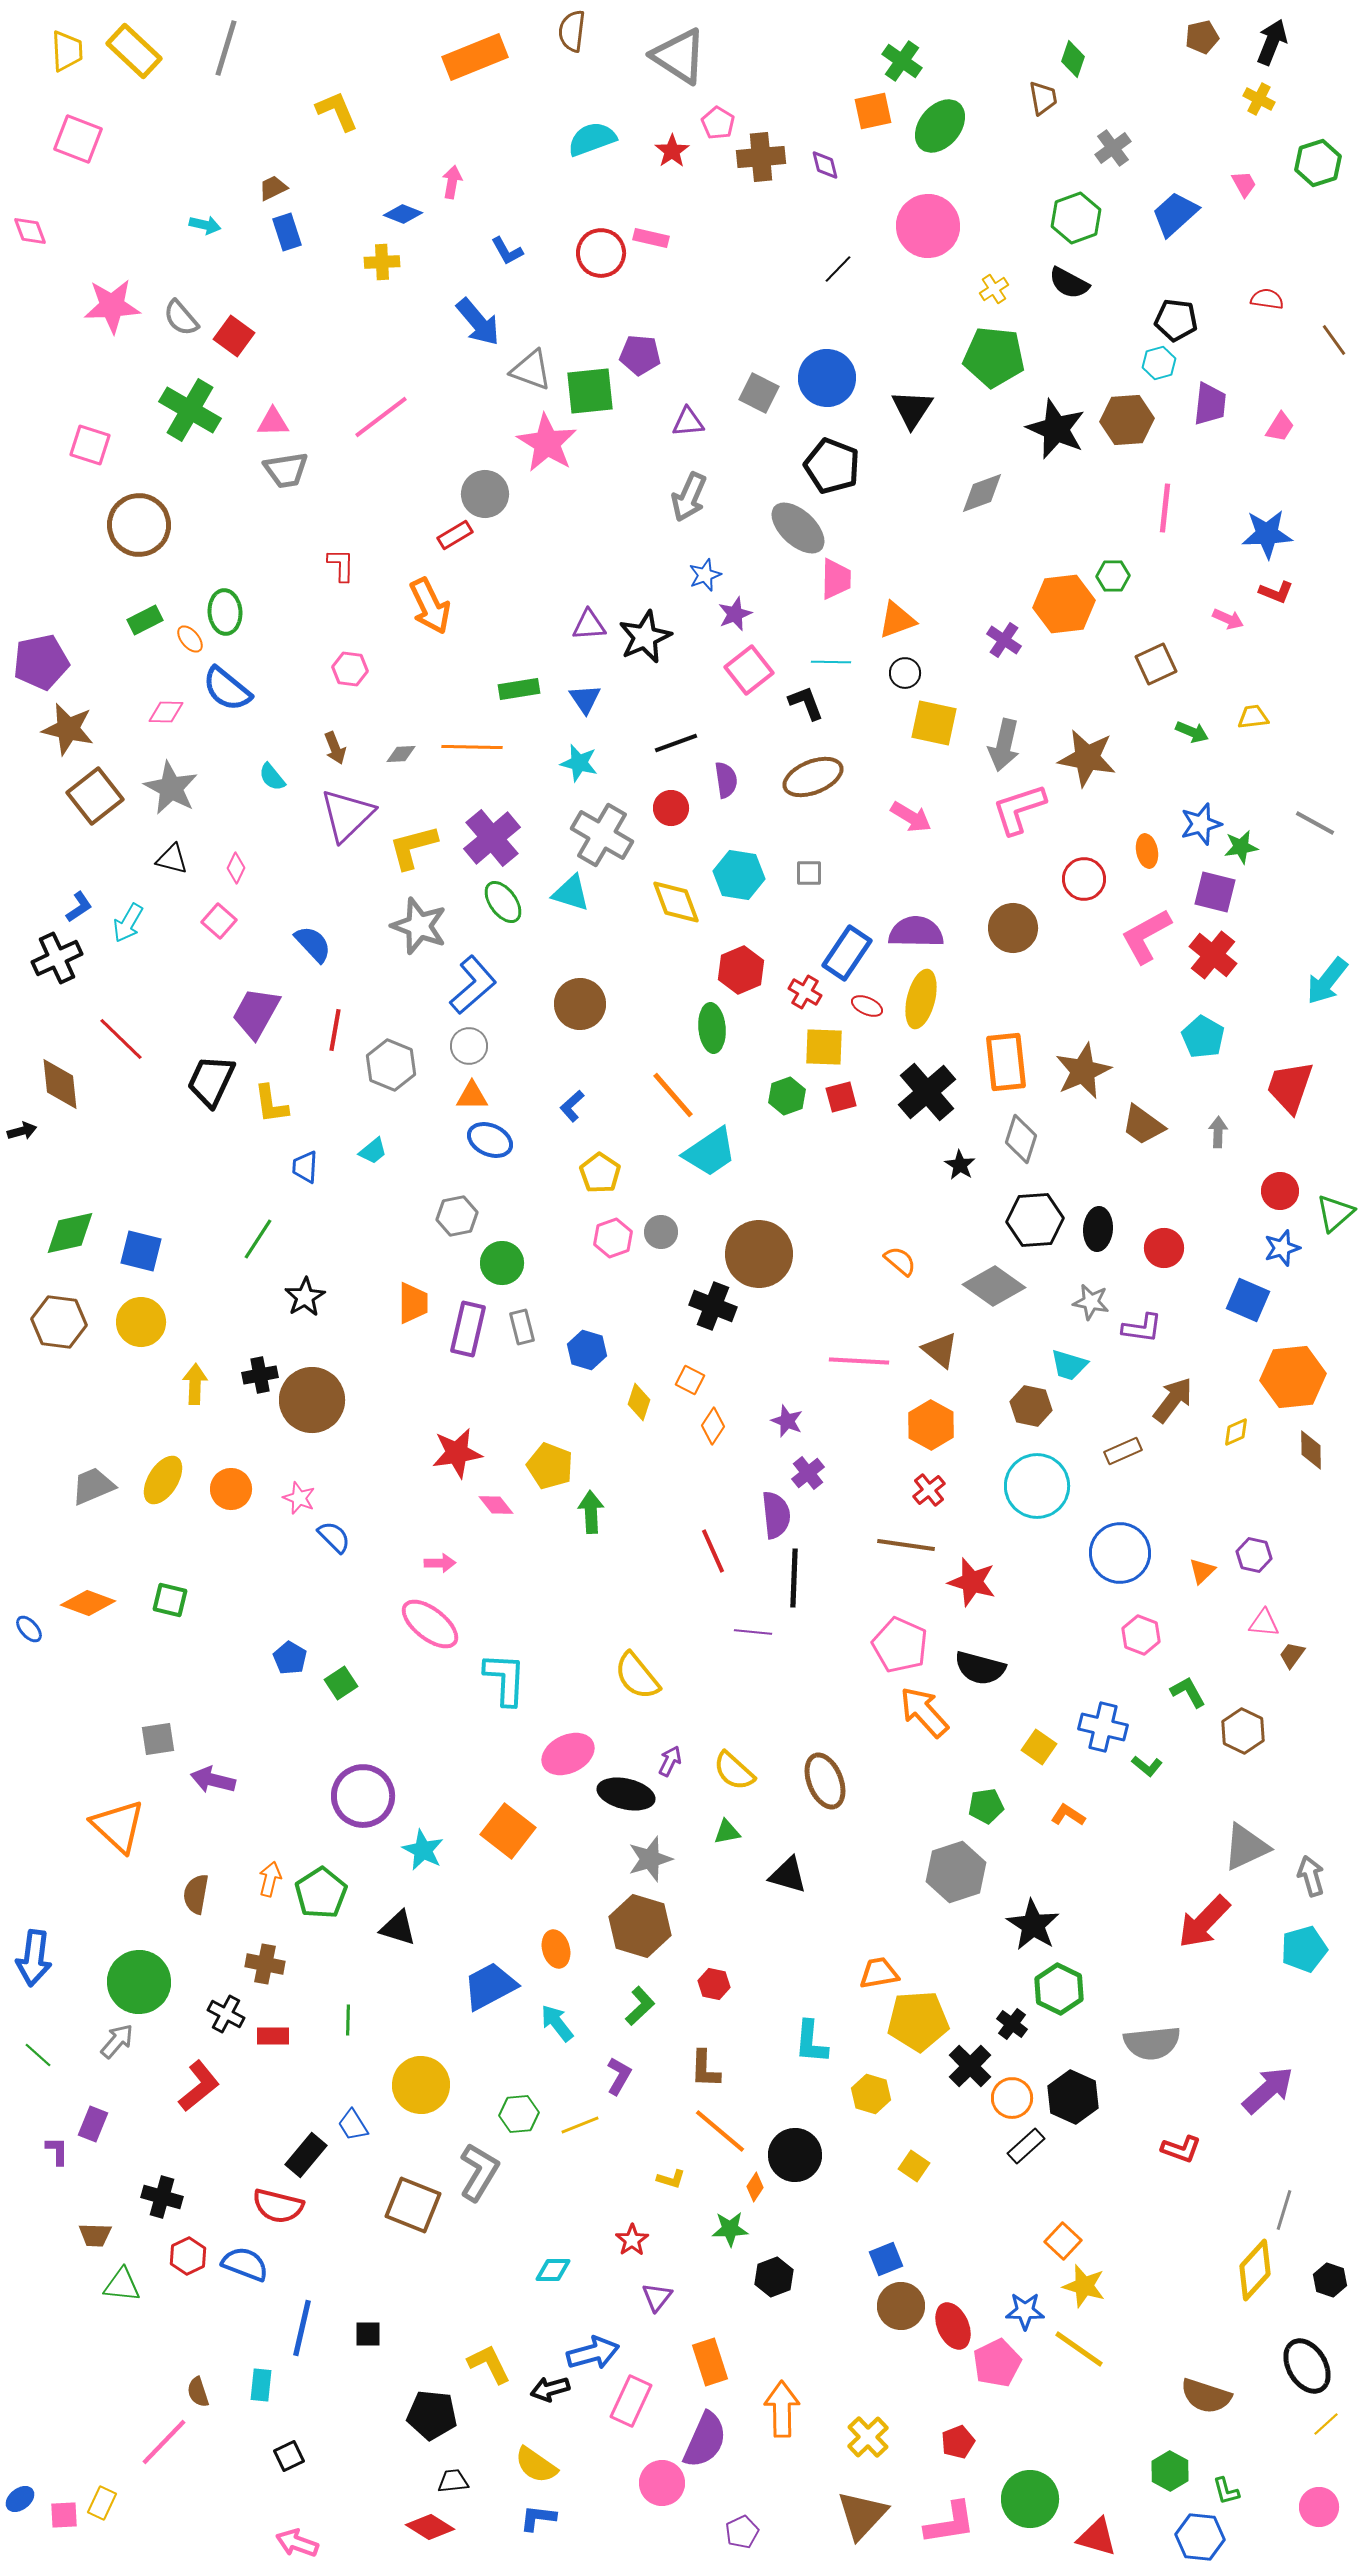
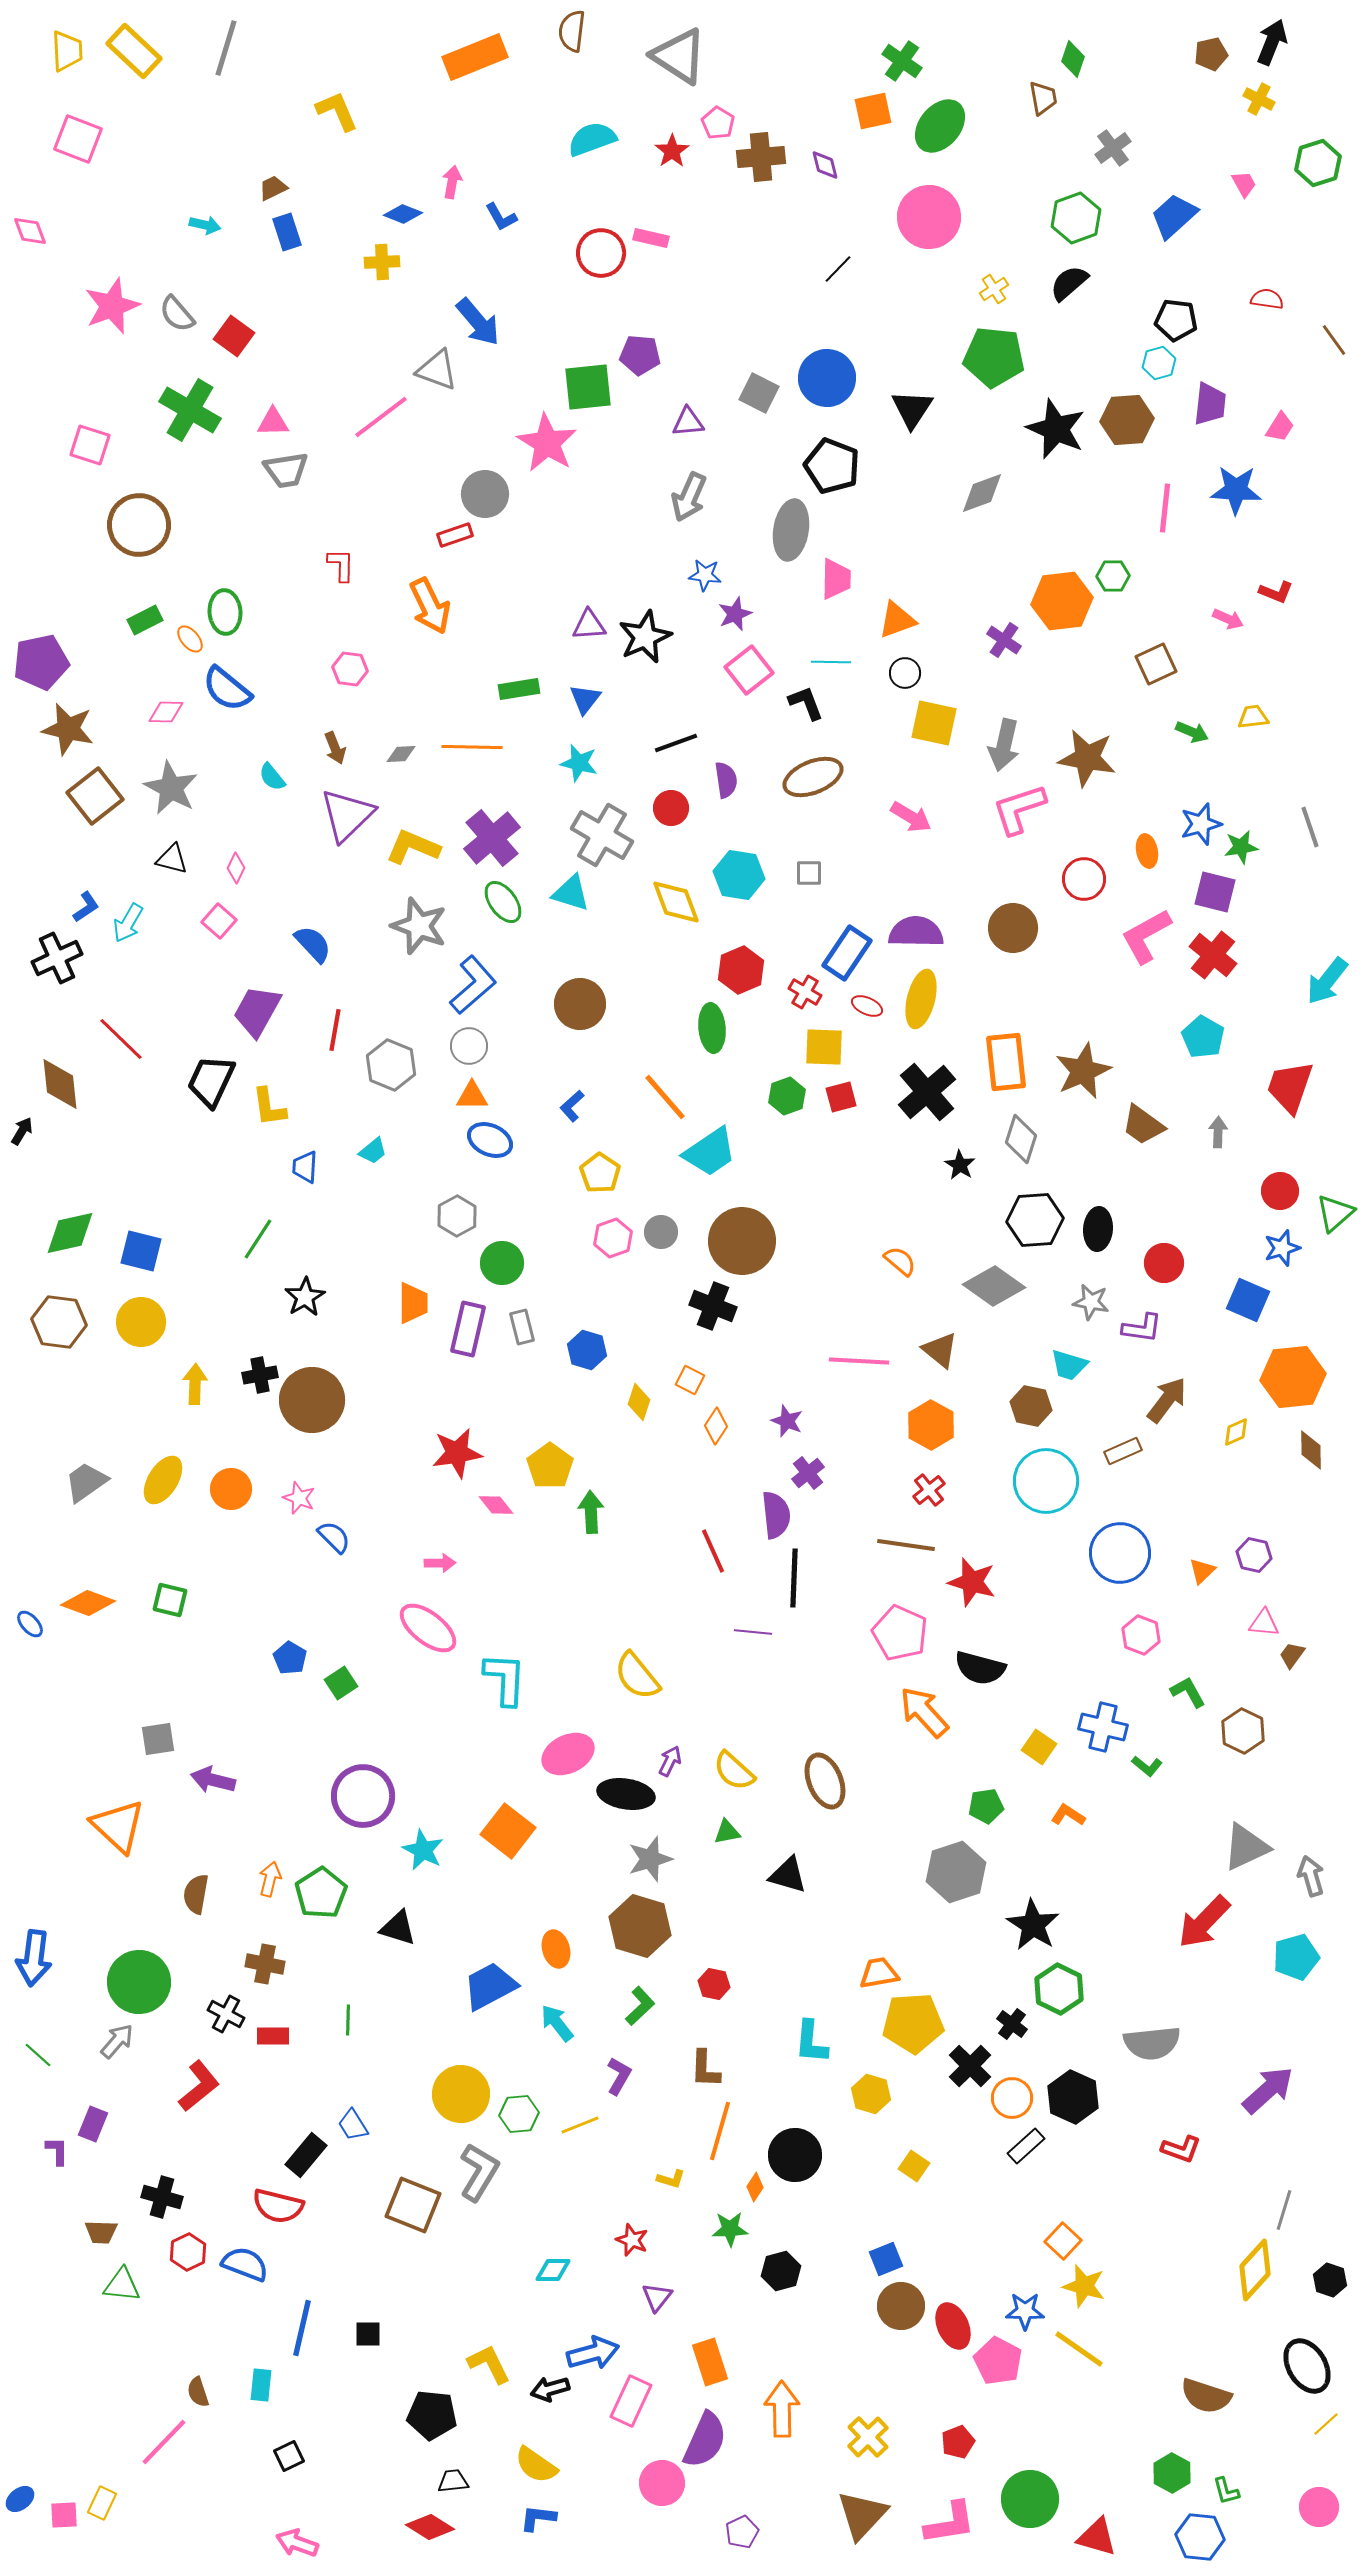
brown pentagon at (1202, 37): moved 9 px right, 17 px down
blue trapezoid at (1175, 214): moved 1 px left, 2 px down
pink circle at (928, 226): moved 1 px right, 9 px up
blue L-shape at (507, 251): moved 6 px left, 34 px up
black semicircle at (1069, 283): rotated 111 degrees clockwise
pink star at (112, 306): rotated 18 degrees counterclockwise
gray semicircle at (181, 318): moved 4 px left, 4 px up
gray triangle at (531, 370): moved 94 px left
green square at (590, 391): moved 2 px left, 4 px up
gray ellipse at (798, 528): moved 7 px left, 2 px down; rotated 56 degrees clockwise
blue star at (1267, 534): moved 31 px left, 44 px up; rotated 6 degrees clockwise
red rectangle at (455, 535): rotated 12 degrees clockwise
blue star at (705, 575): rotated 28 degrees clockwise
orange hexagon at (1064, 604): moved 2 px left, 3 px up
blue triangle at (585, 699): rotated 12 degrees clockwise
gray line at (1315, 823): moved 5 px left, 4 px down; rotated 42 degrees clockwise
yellow L-shape at (413, 847): rotated 38 degrees clockwise
blue L-shape at (79, 907): moved 7 px right
purple trapezoid at (256, 1013): moved 1 px right, 2 px up
orange line at (673, 1095): moved 8 px left, 2 px down
yellow L-shape at (271, 1104): moved 2 px left, 3 px down
black arrow at (22, 1131): rotated 44 degrees counterclockwise
gray hexagon at (457, 1216): rotated 18 degrees counterclockwise
red circle at (1164, 1248): moved 15 px down
brown circle at (759, 1254): moved 17 px left, 13 px up
brown arrow at (1173, 1400): moved 6 px left
orange diamond at (713, 1426): moved 3 px right
yellow pentagon at (550, 1466): rotated 15 degrees clockwise
gray trapezoid at (93, 1486): moved 7 px left, 4 px up; rotated 12 degrees counterclockwise
cyan circle at (1037, 1486): moved 9 px right, 5 px up
pink ellipse at (430, 1624): moved 2 px left, 4 px down
blue ellipse at (29, 1629): moved 1 px right, 5 px up
pink pentagon at (900, 1645): moved 12 px up
black ellipse at (626, 1794): rotated 4 degrees counterclockwise
cyan pentagon at (1304, 1949): moved 8 px left, 8 px down
yellow pentagon at (918, 2021): moved 5 px left, 2 px down
yellow circle at (421, 2085): moved 40 px right, 9 px down
orange line at (720, 2131): rotated 66 degrees clockwise
brown trapezoid at (95, 2235): moved 6 px right, 3 px up
red star at (632, 2240): rotated 16 degrees counterclockwise
red hexagon at (188, 2256): moved 4 px up
black hexagon at (774, 2277): moved 7 px right, 6 px up; rotated 6 degrees clockwise
pink pentagon at (997, 2363): moved 1 px right, 2 px up; rotated 18 degrees counterclockwise
green hexagon at (1170, 2471): moved 2 px right, 2 px down
